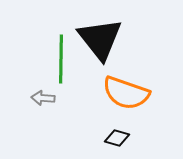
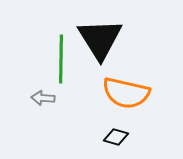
black triangle: rotated 6 degrees clockwise
orange semicircle: rotated 6 degrees counterclockwise
black diamond: moved 1 px left, 1 px up
